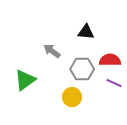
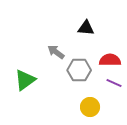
black triangle: moved 4 px up
gray arrow: moved 4 px right, 1 px down
gray hexagon: moved 3 px left, 1 px down
yellow circle: moved 18 px right, 10 px down
